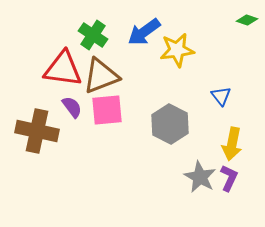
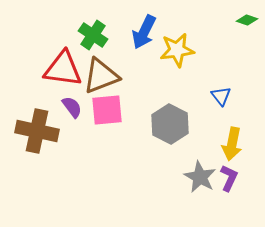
blue arrow: rotated 28 degrees counterclockwise
